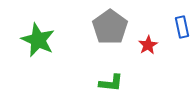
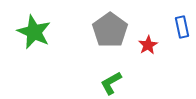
gray pentagon: moved 3 px down
green star: moved 4 px left, 8 px up
green L-shape: rotated 145 degrees clockwise
